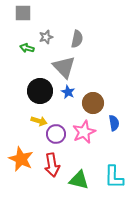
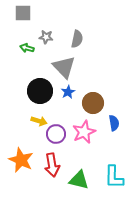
gray star: rotated 24 degrees clockwise
blue star: rotated 16 degrees clockwise
orange star: moved 1 px down
